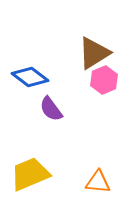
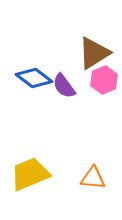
blue diamond: moved 4 px right, 1 px down
purple semicircle: moved 13 px right, 23 px up
orange triangle: moved 5 px left, 4 px up
